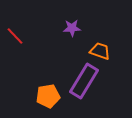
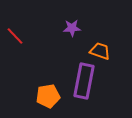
purple rectangle: rotated 20 degrees counterclockwise
